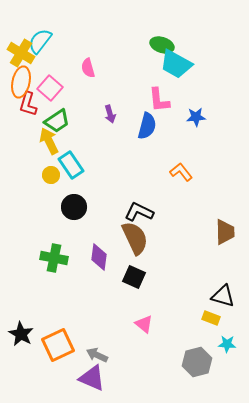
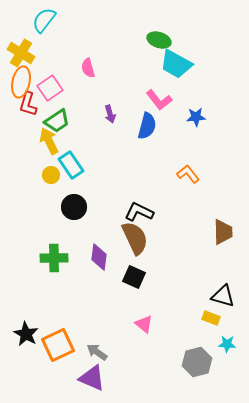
cyan semicircle: moved 4 px right, 21 px up
green ellipse: moved 3 px left, 5 px up
pink square: rotated 15 degrees clockwise
pink L-shape: rotated 32 degrees counterclockwise
orange L-shape: moved 7 px right, 2 px down
brown trapezoid: moved 2 px left
green cross: rotated 12 degrees counterclockwise
black star: moved 5 px right
gray arrow: moved 3 px up; rotated 10 degrees clockwise
